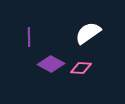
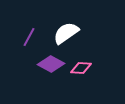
white semicircle: moved 22 px left
purple line: rotated 30 degrees clockwise
